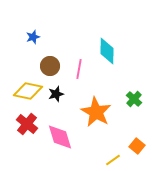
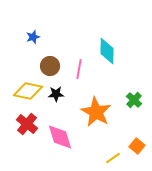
black star: rotated 14 degrees clockwise
green cross: moved 1 px down
yellow line: moved 2 px up
